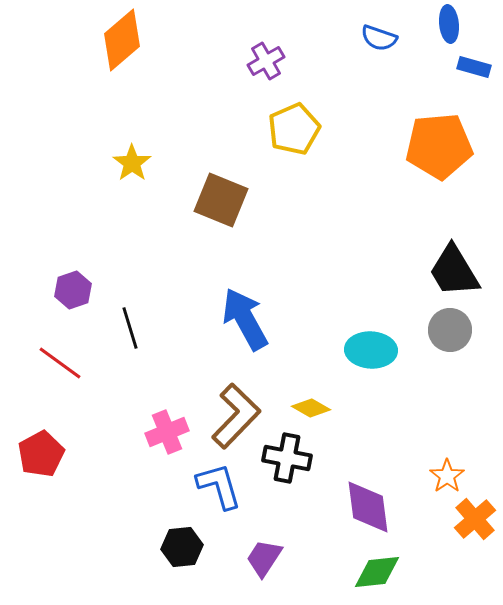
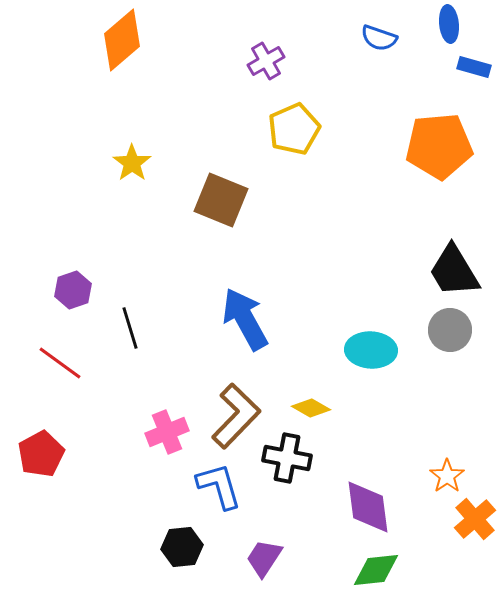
green diamond: moved 1 px left, 2 px up
